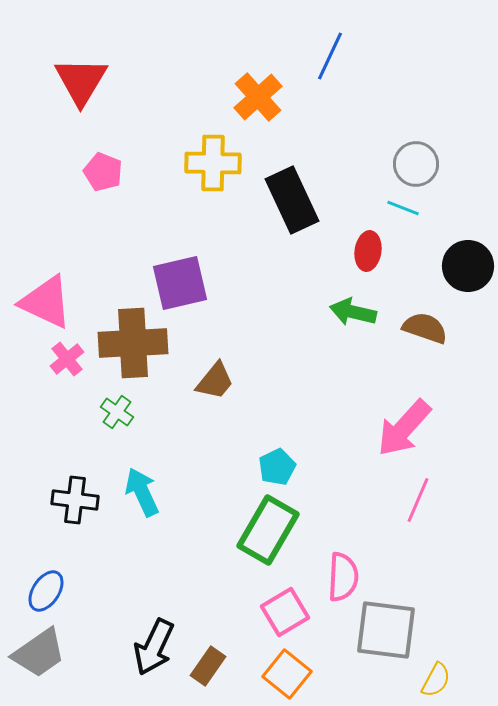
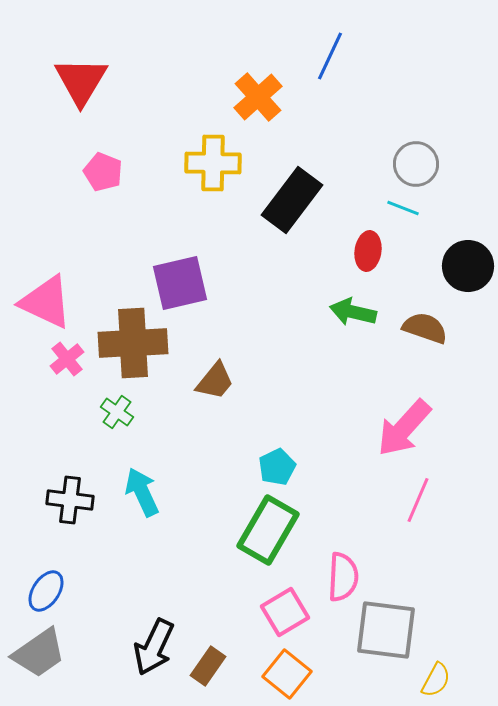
black rectangle: rotated 62 degrees clockwise
black cross: moved 5 px left
